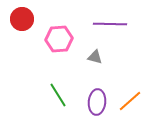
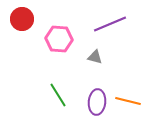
purple line: rotated 24 degrees counterclockwise
pink hexagon: rotated 8 degrees clockwise
orange line: moved 2 px left; rotated 55 degrees clockwise
